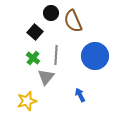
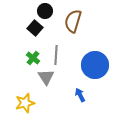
black circle: moved 6 px left, 2 px up
brown semicircle: rotated 40 degrees clockwise
black square: moved 4 px up
blue circle: moved 9 px down
gray triangle: rotated 12 degrees counterclockwise
yellow star: moved 2 px left, 2 px down
